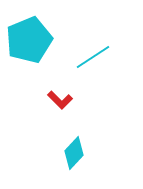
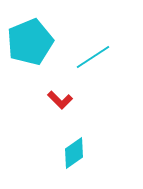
cyan pentagon: moved 1 px right, 2 px down
cyan diamond: rotated 12 degrees clockwise
